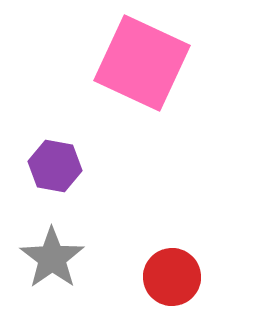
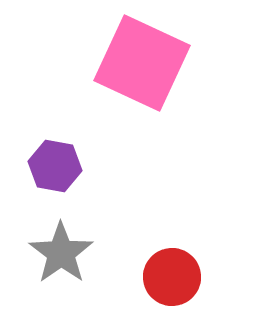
gray star: moved 9 px right, 5 px up
